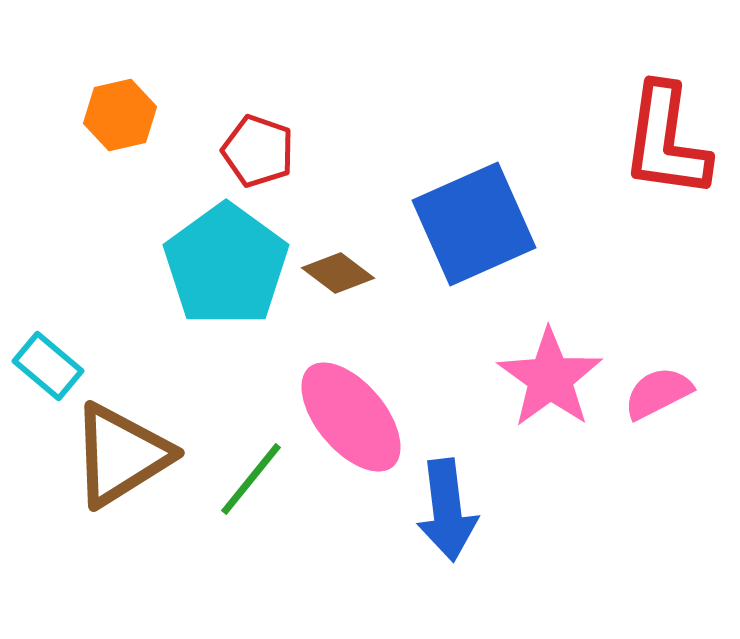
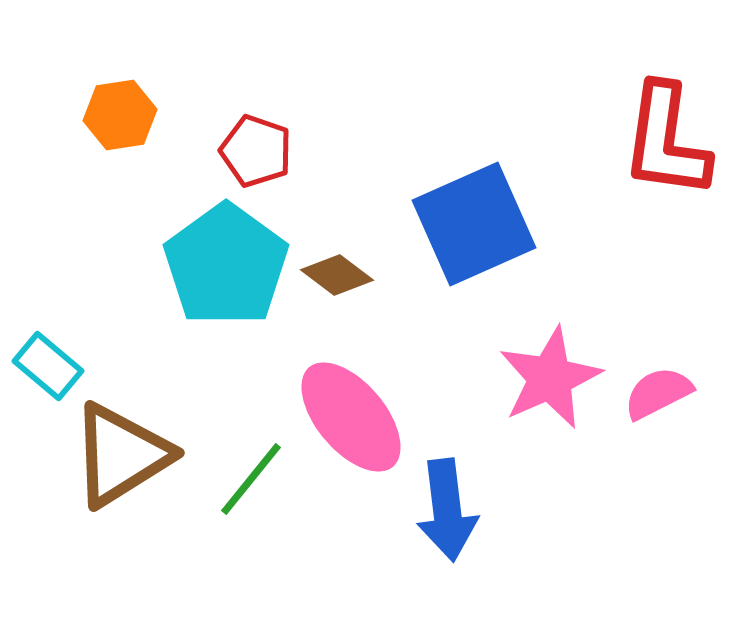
orange hexagon: rotated 4 degrees clockwise
red pentagon: moved 2 px left
brown diamond: moved 1 px left, 2 px down
pink star: rotated 12 degrees clockwise
